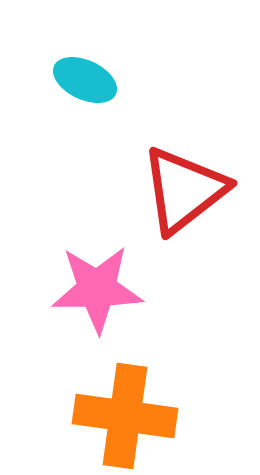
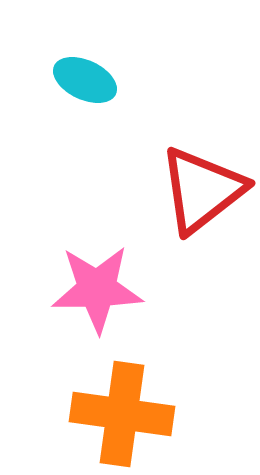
red triangle: moved 18 px right
orange cross: moved 3 px left, 2 px up
